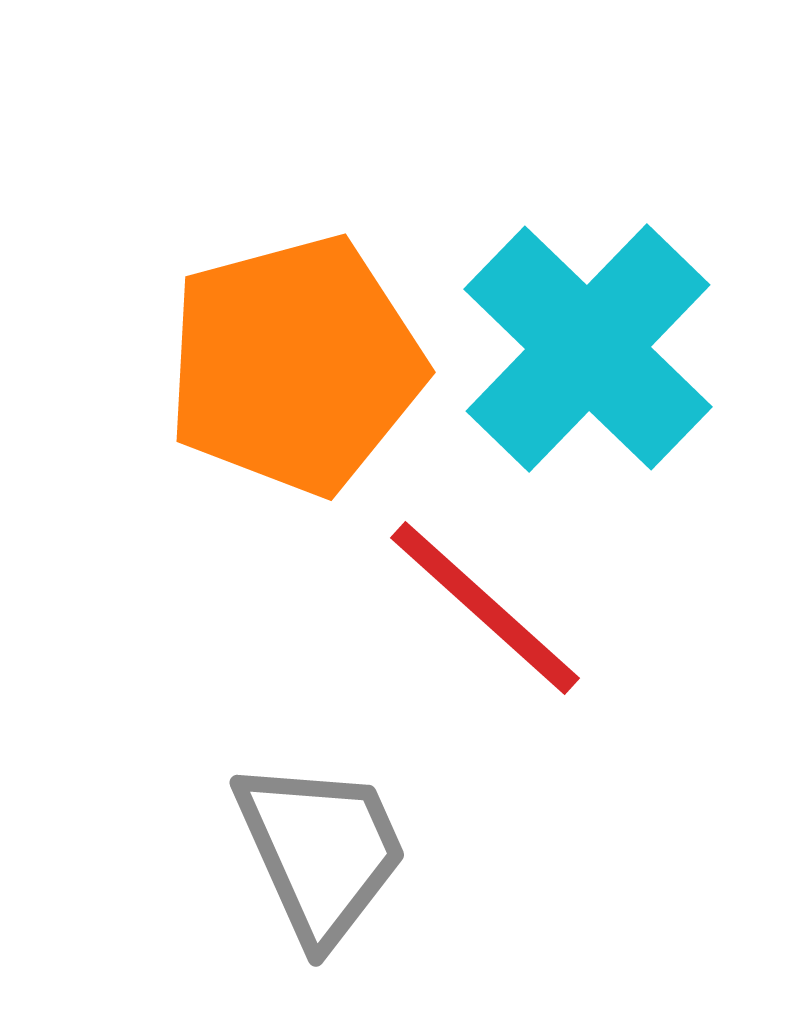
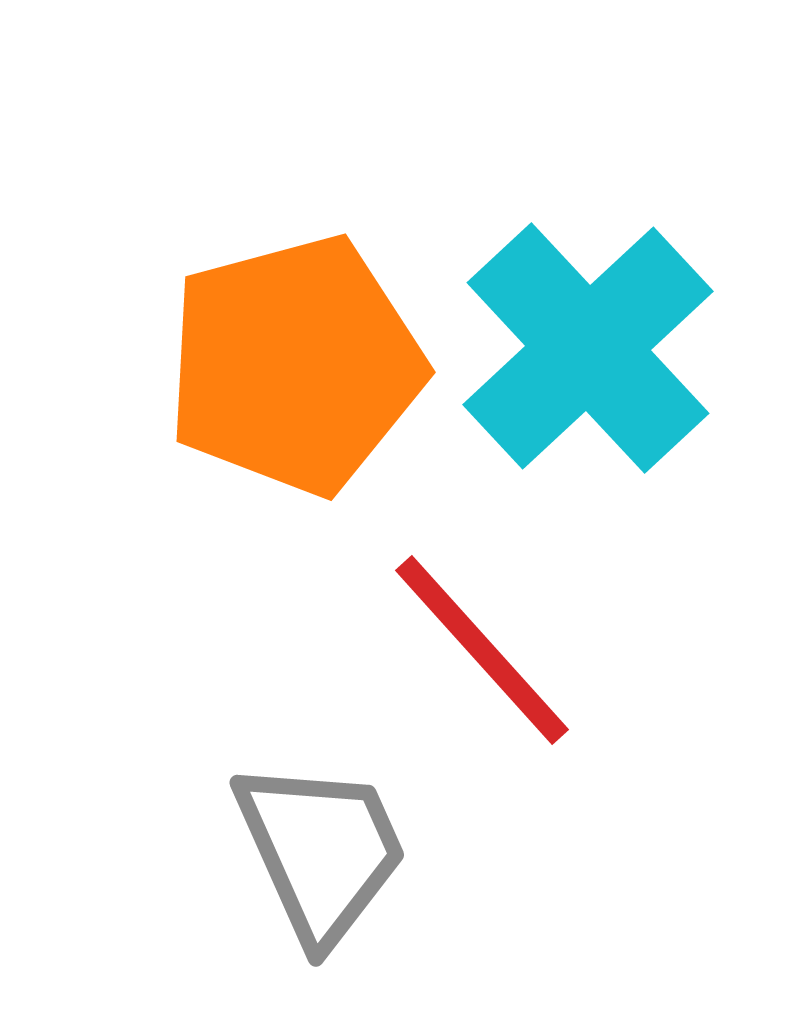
cyan cross: rotated 3 degrees clockwise
red line: moved 3 px left, 42 px down; rotated 6 degrees clockwise
